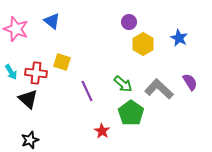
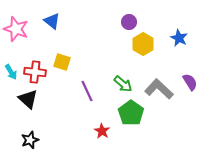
red cross: moved 1 px left, 1 px up
